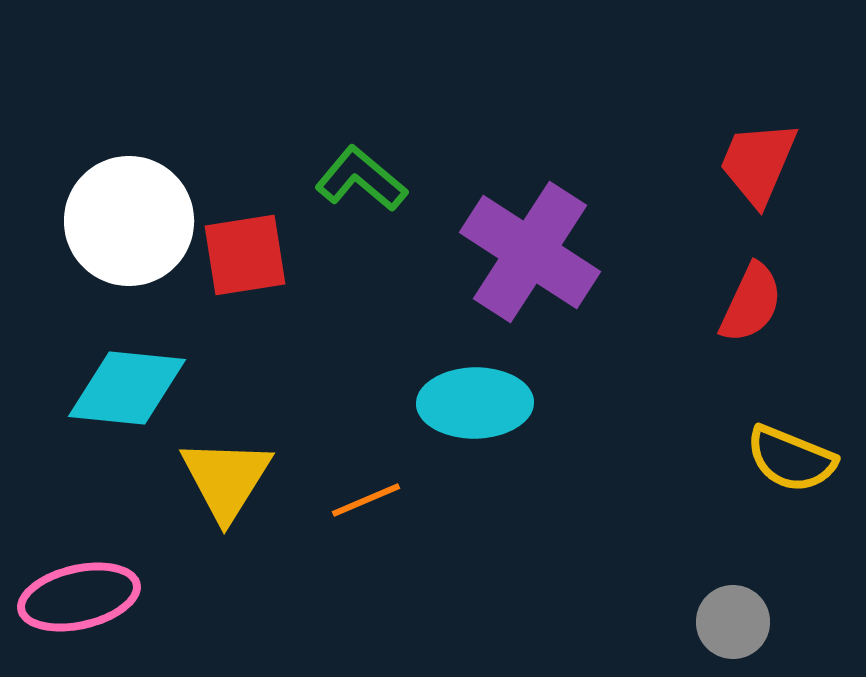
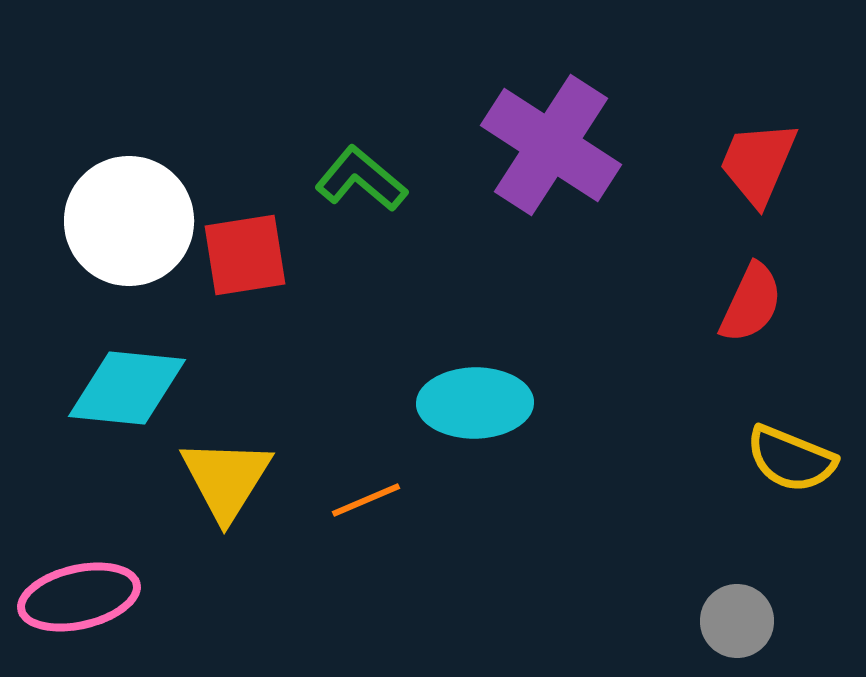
purple cross: moved 21 px right, 107 px up
gray circle: moved 4 px right, 1 px up
